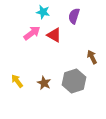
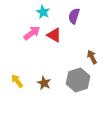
cyan star: rotated 16 degrees clockwise
gray hexagon: moved 4 px right, 1 px up
